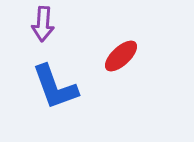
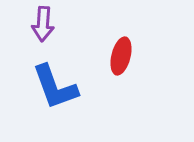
red ellipse: rotated 33 degrees counterclockwise
